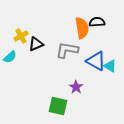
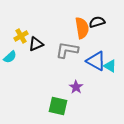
black semicircle: rotated 14 degrees counterclockwise
